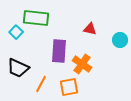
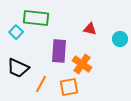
cyan circle: moved 1 px up
